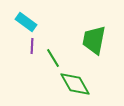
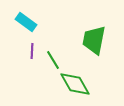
purple line: moved 5 px down
green line: moved 2 px down
